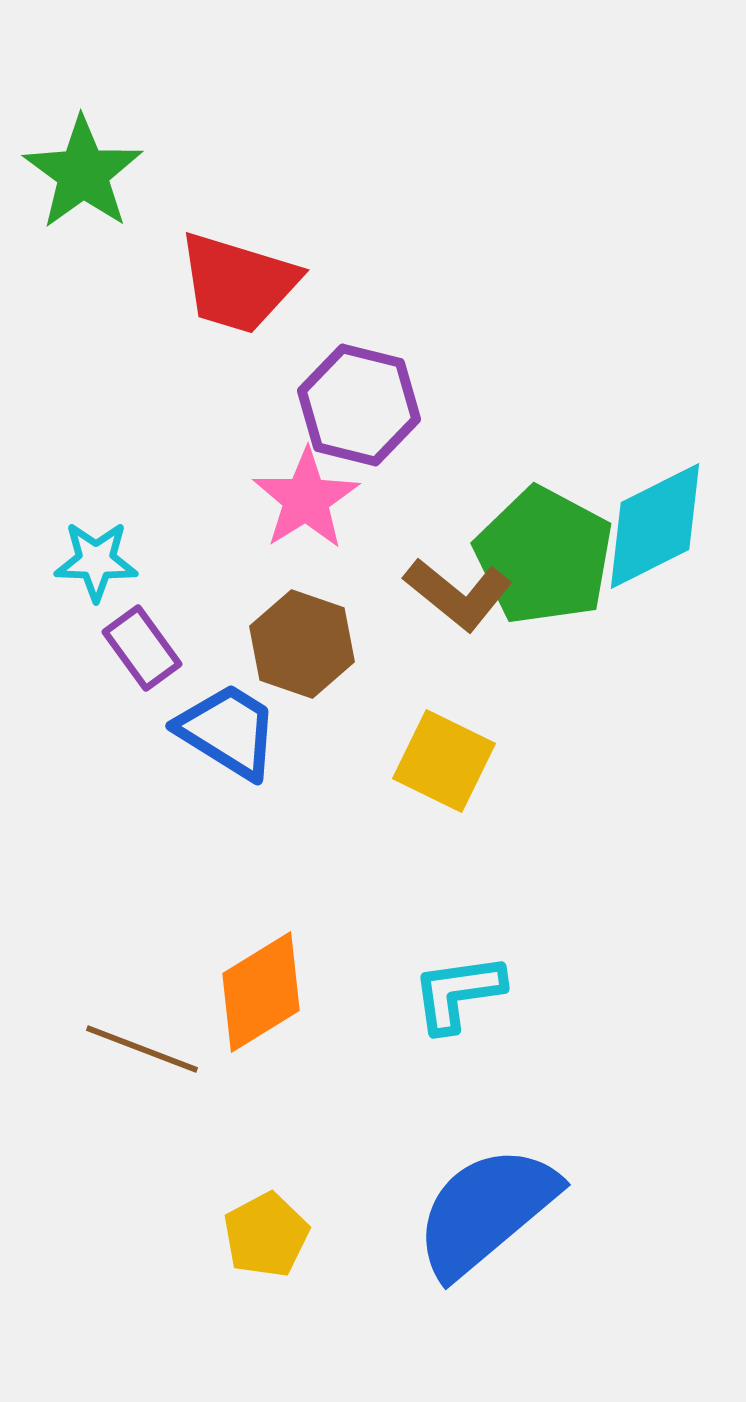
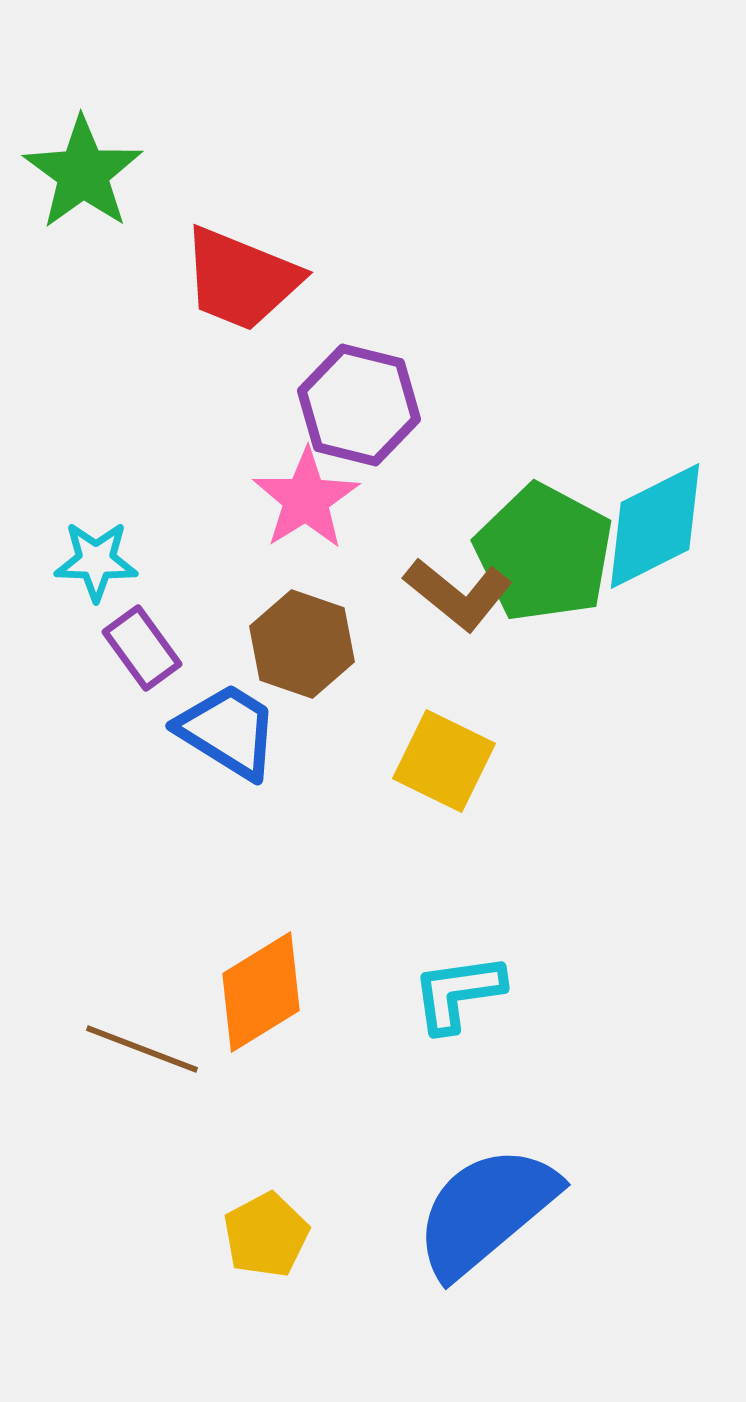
red trapezoid: moved 3 px right, 4 px up; rotated 5 degrees clockwise
green pentagon: moved 3 px up
